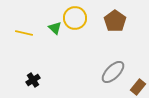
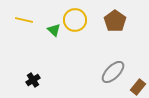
yellow circle: moved 2 px down
green triangle: moved 1 px left, 2 px down
yellow line: moved 13 px up
